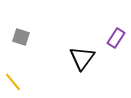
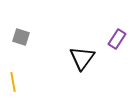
purple rectangle: moved 1 px right, 1 px down
yellow line: rotated 30 degrees clockwise
